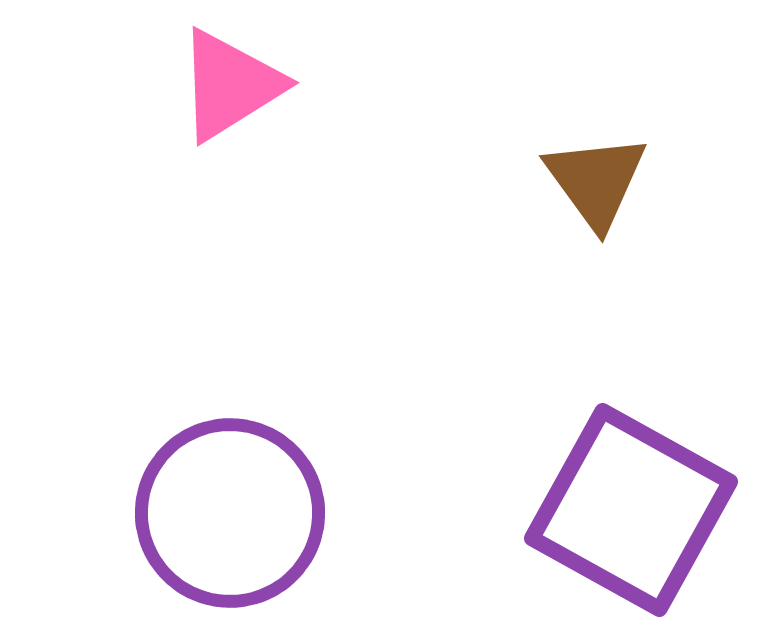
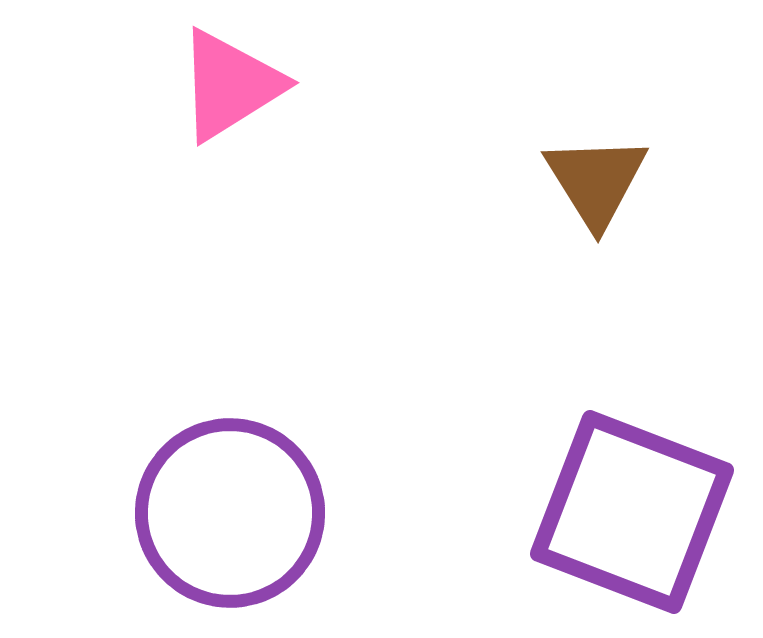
brown triangle: rotated 4 degrees clockwise
purple square: moved 1 px right, 2 px down; rotated 8 degrees counterclockwise
